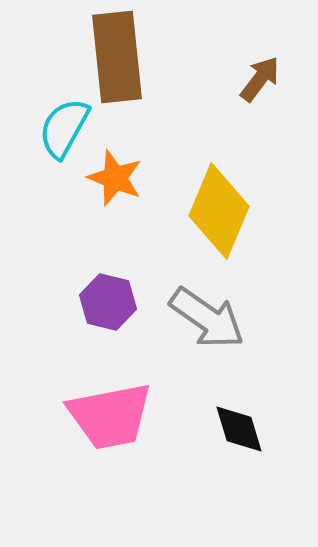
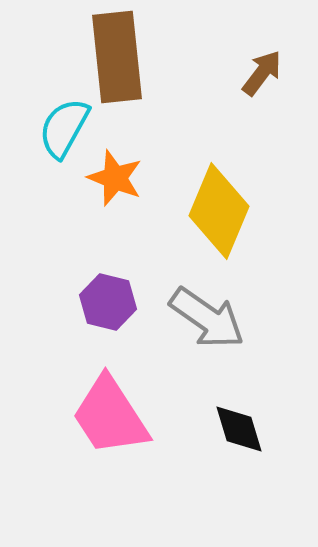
brown arrow: moved 2 px right, 6 px up
pink trapezoid: rotated 68 degrees clockwise
